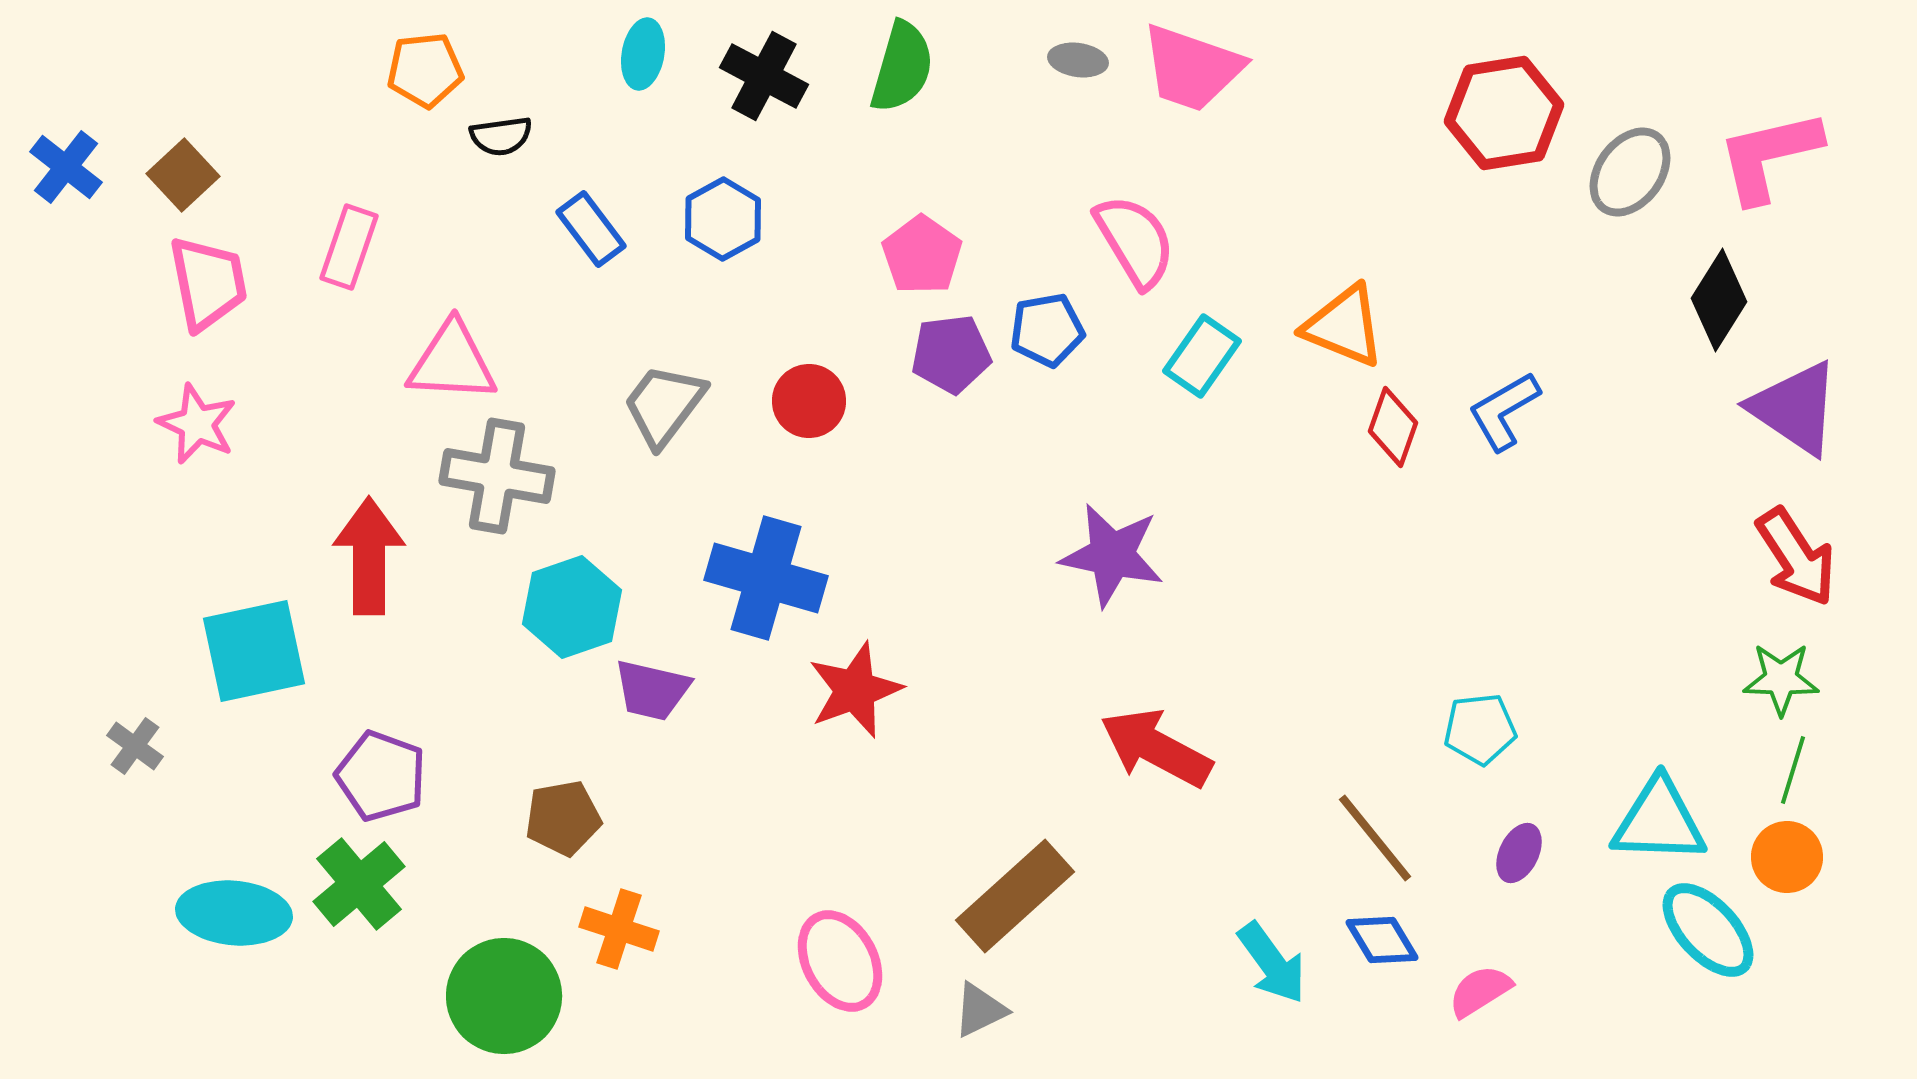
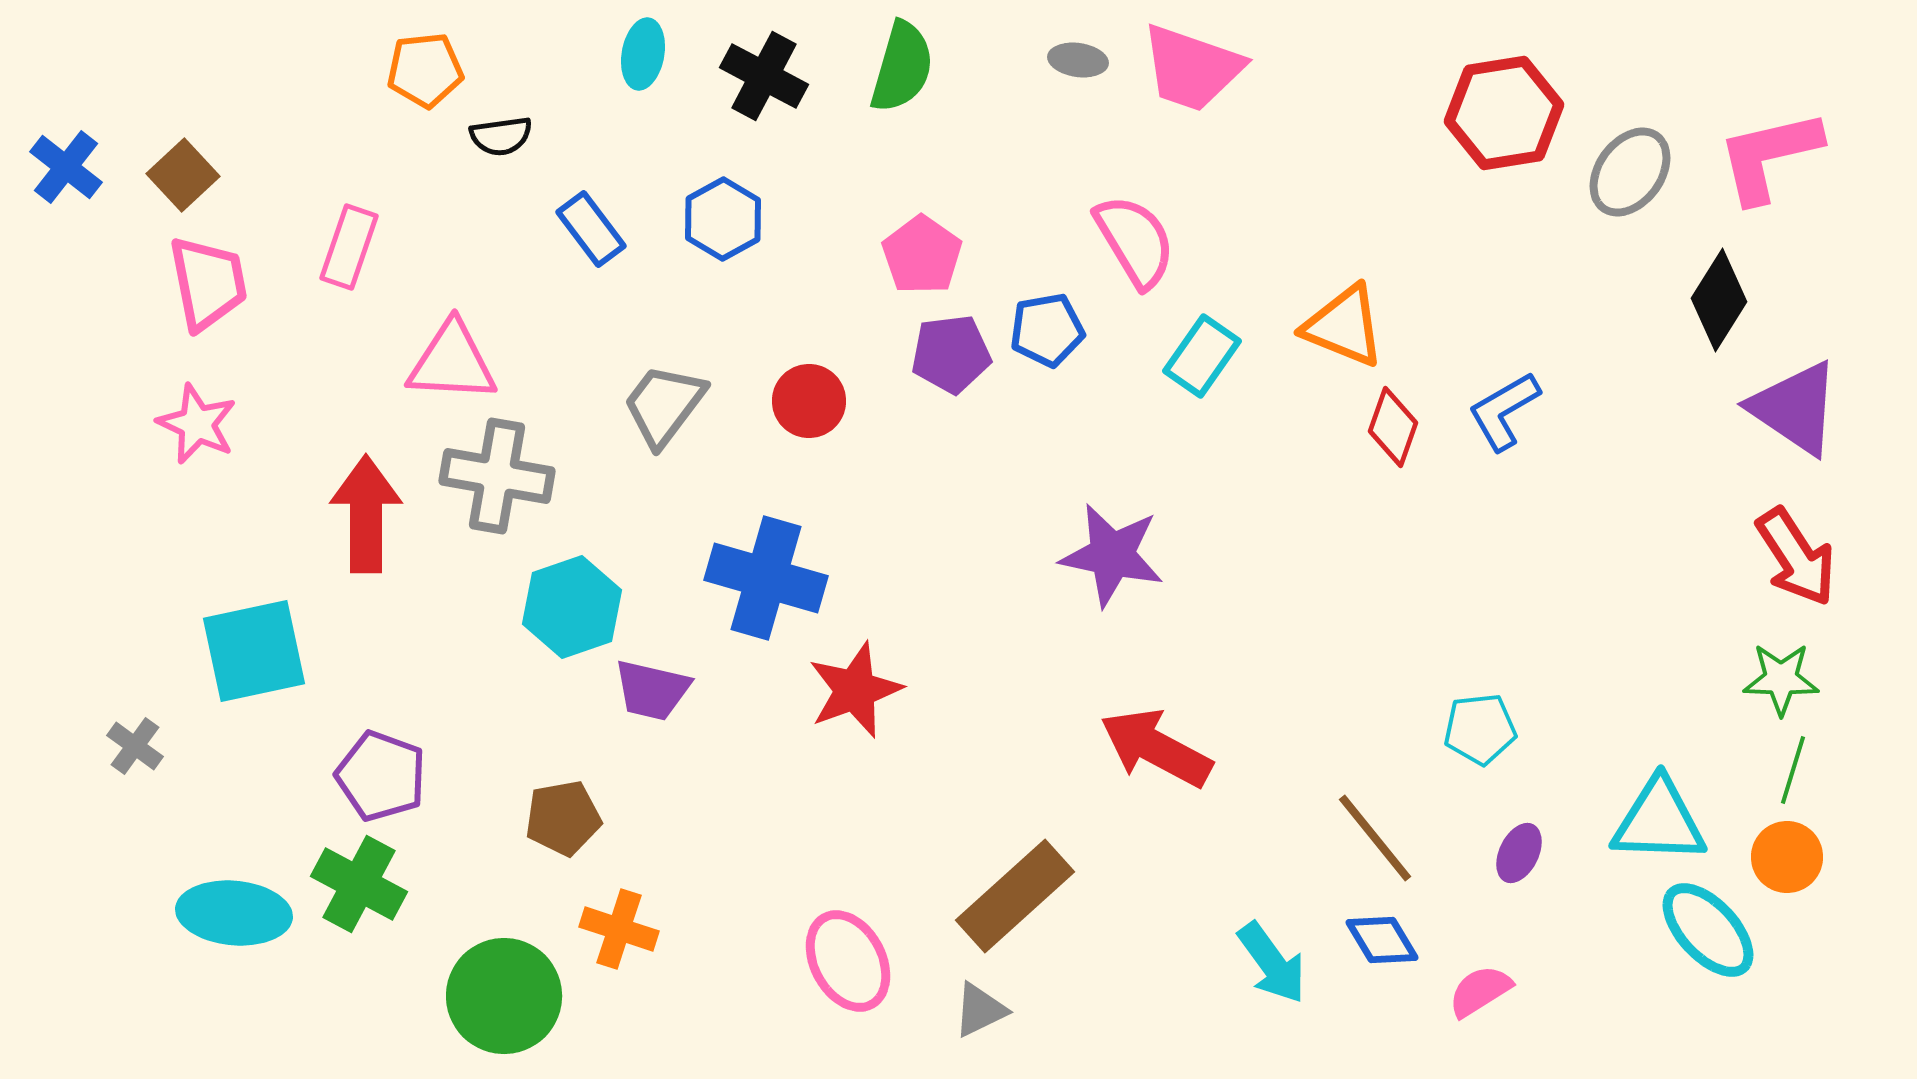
red arrow at (369, 556): moved 3 px left, 42 px up
green cross at (359, 884): rotated 22 degrees counterclockwise
pink ellipse at (840, 961): moved 8 px right
